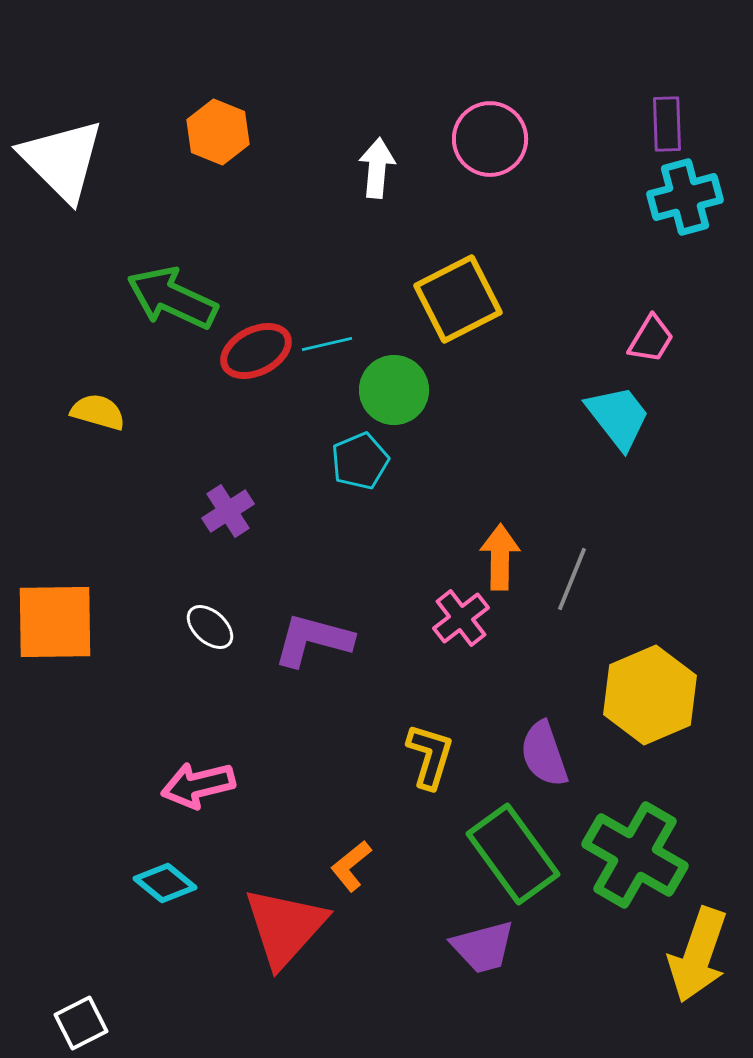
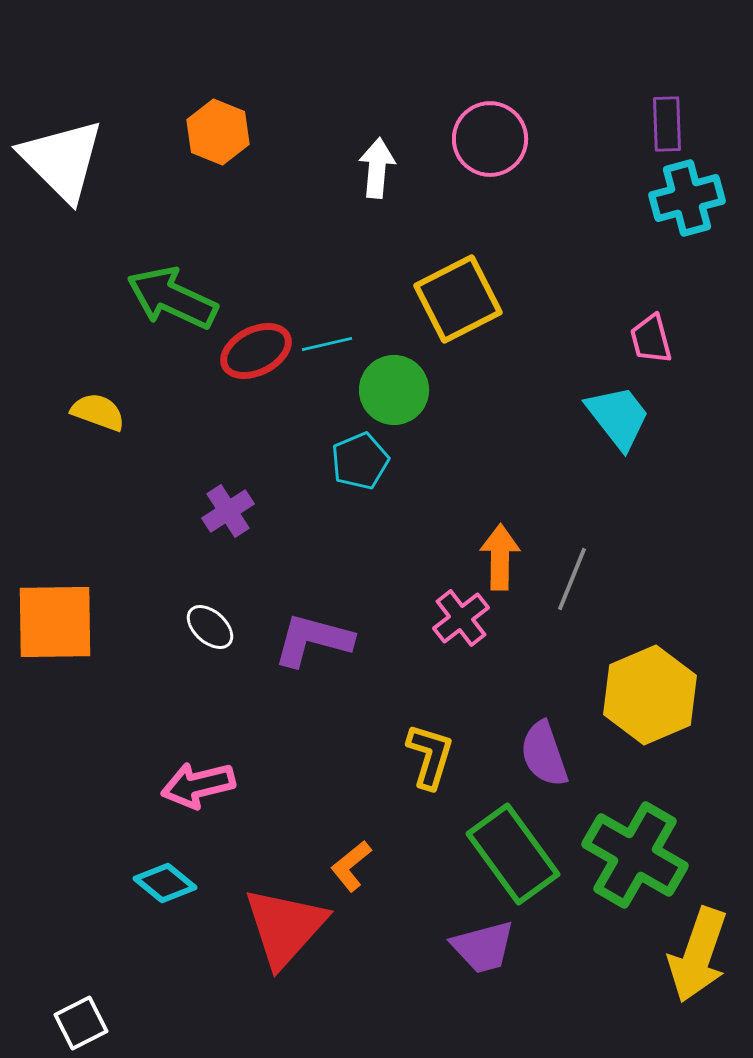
cyan cross: moved 2 px right, 1 px down
pink trapezoid: rotated 134 degrees clockwise
yellow semicircle: rotated 4 degrees clockwise
